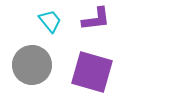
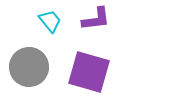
gray circle: moved 3 px left, 2 px down
purple square: moved 3 px left
